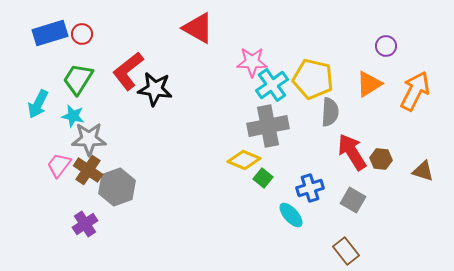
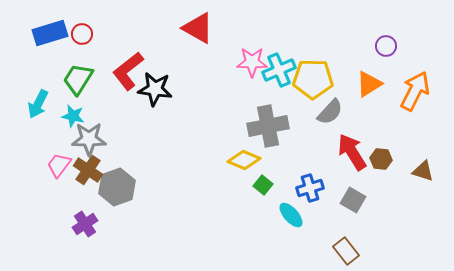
yellow pentagon: rotated 12 degrees counterclockwise
cyan cross: moved 7 px right, 15 px up; rotated 12 degrees clockwise
gray semicircle: rotated 40 degrees clockwise
green square: moved 7 px down
